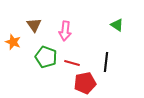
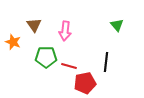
green triangle: rotated 16 degrees clockwise
green pentagon: rotated 20 degrees counterclockwise
red line: moved 3 px left, 3 px down
